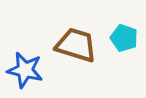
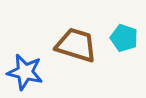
blue star: moved 2 px down
